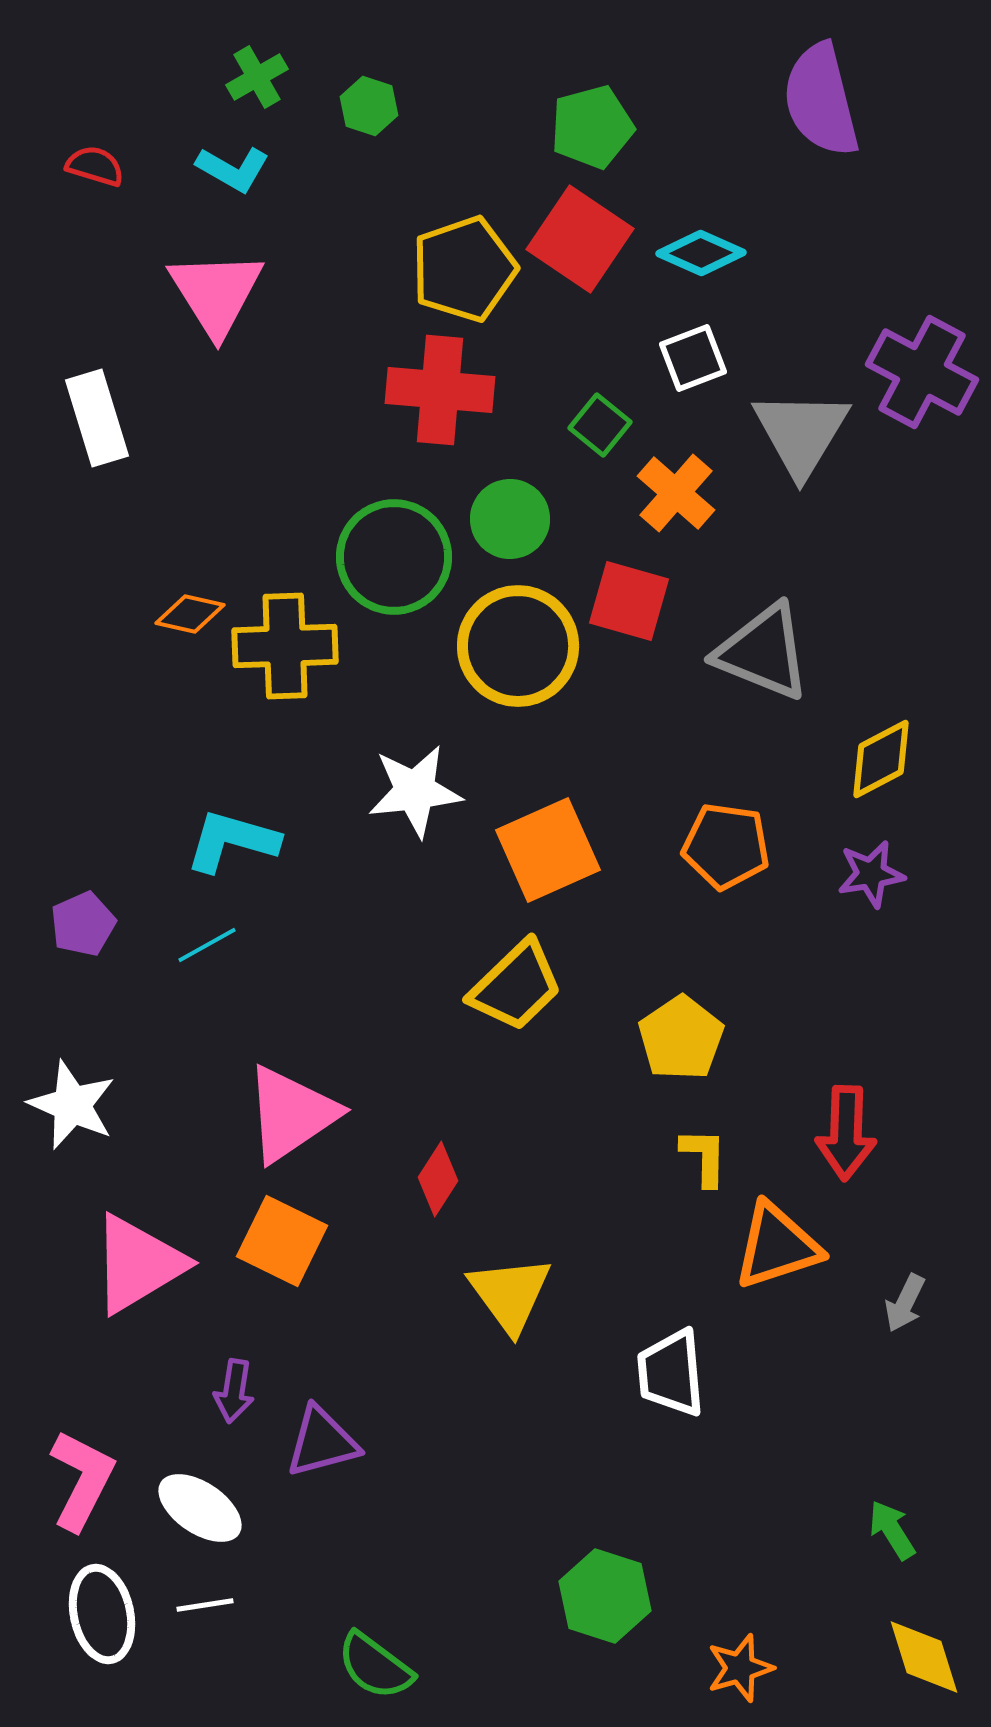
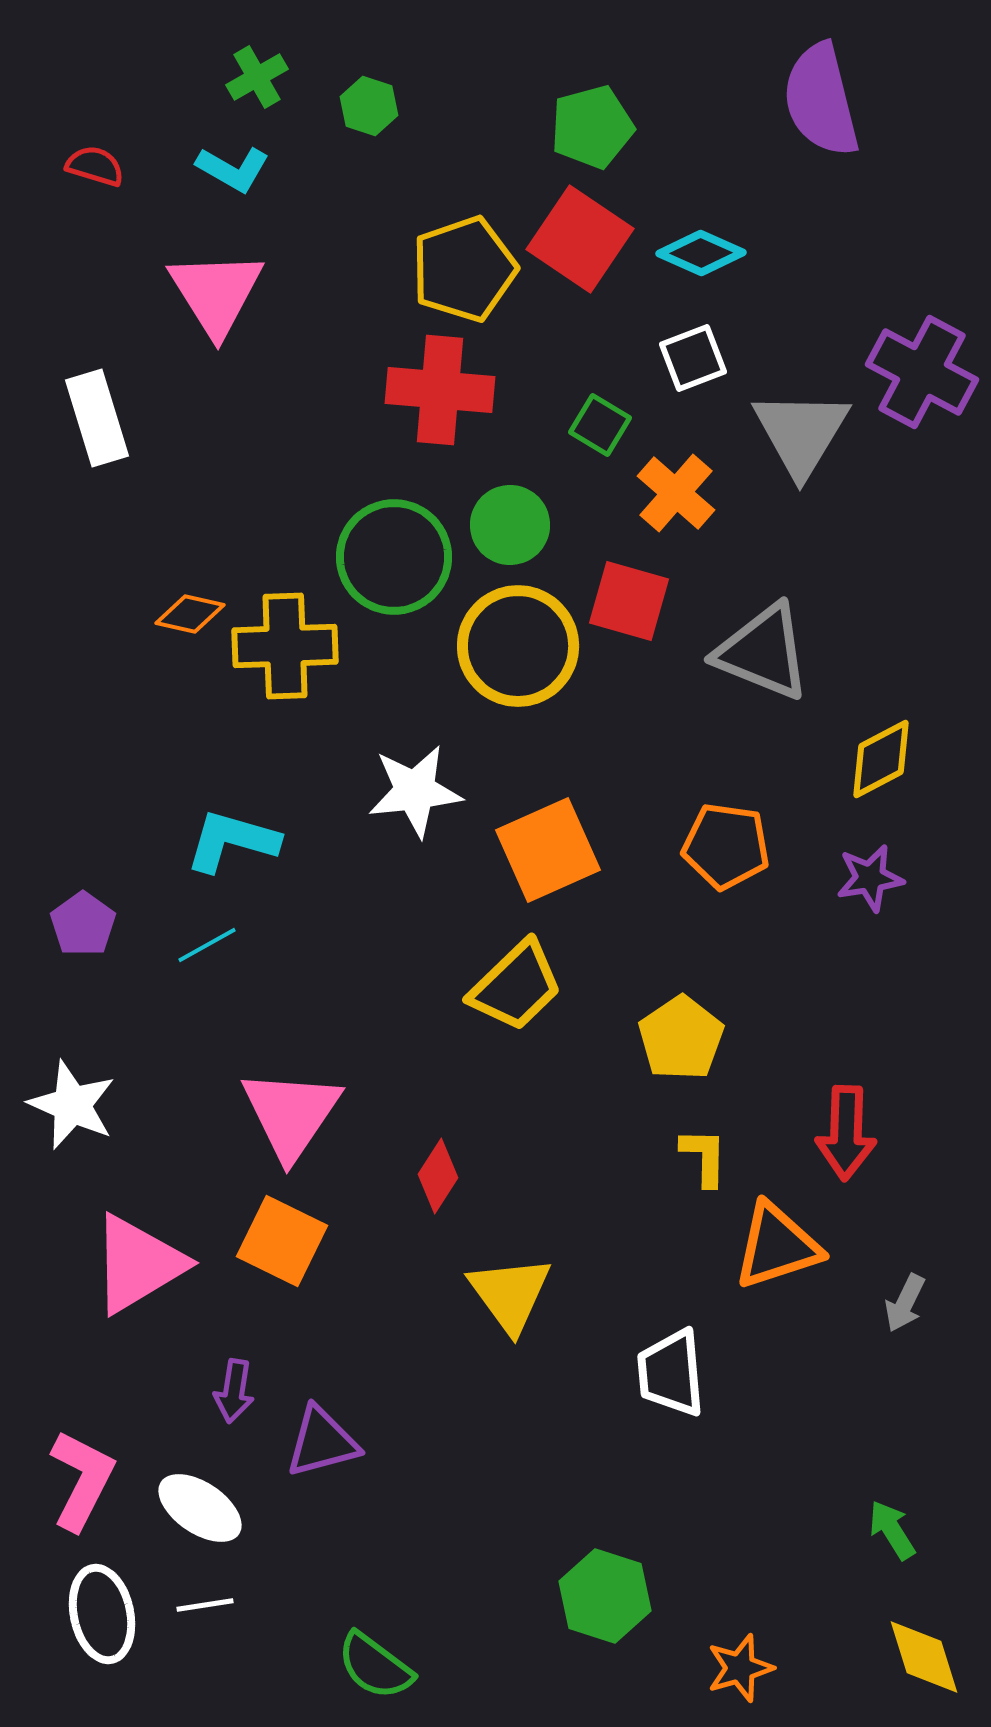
green square at (600, 425): rotated 8 degrees counterclockwise
green circle at (510, 519): moved 6 px down
purple star at (871, 874): moved 1 px left, 4 px down
purple pentagon at (83, 924): rotated 12 degrees counterclockwise
pink triangle at (291, 1114): rotated 22 degrees counterclockwise
red diamond at (438, 1179): moved 3 px up
